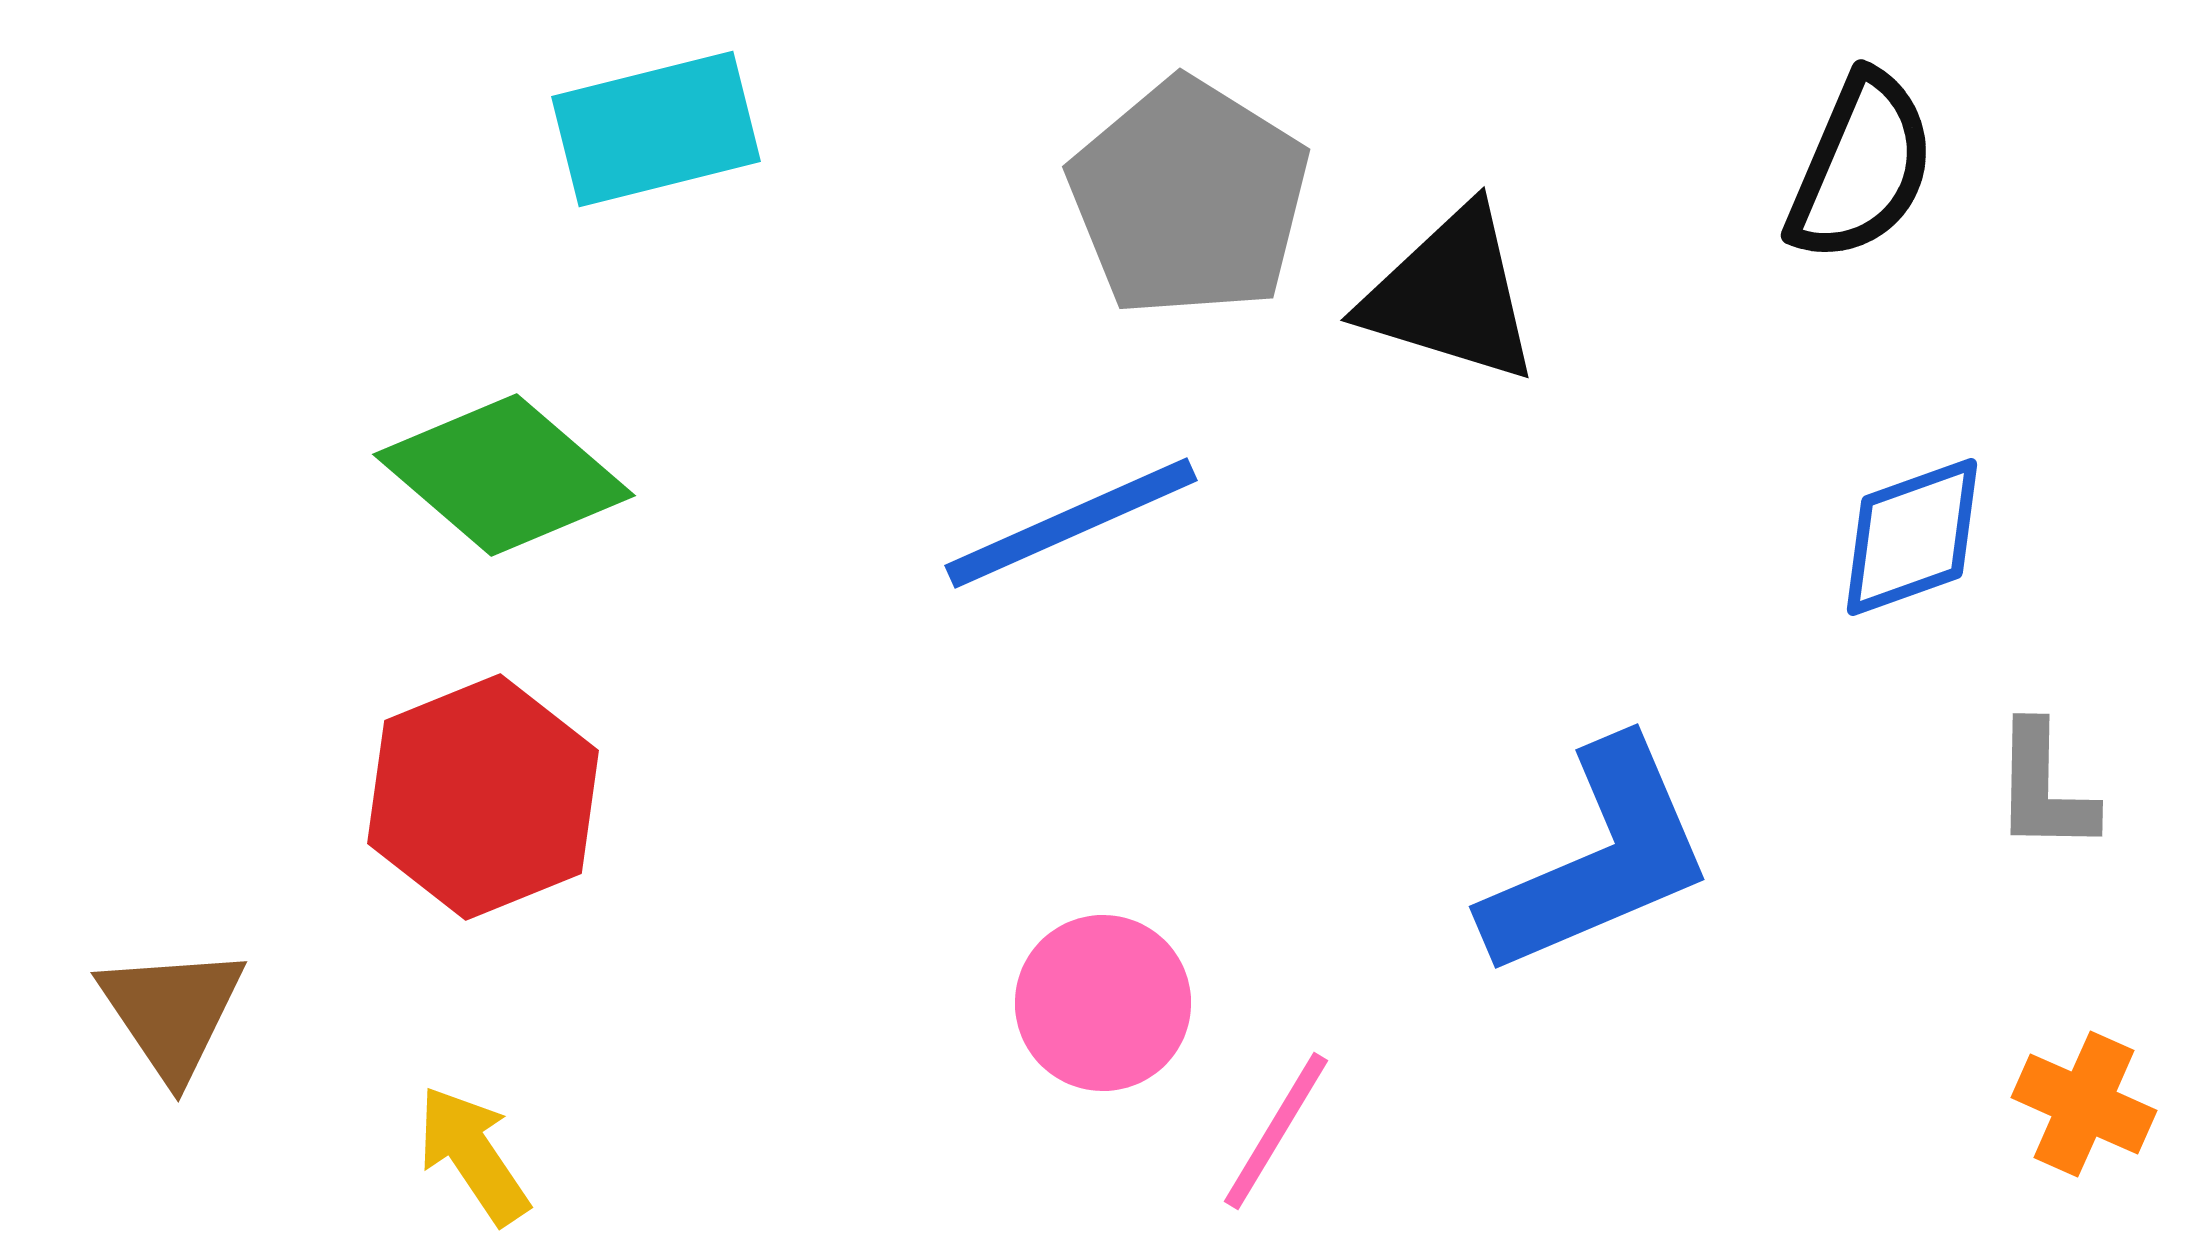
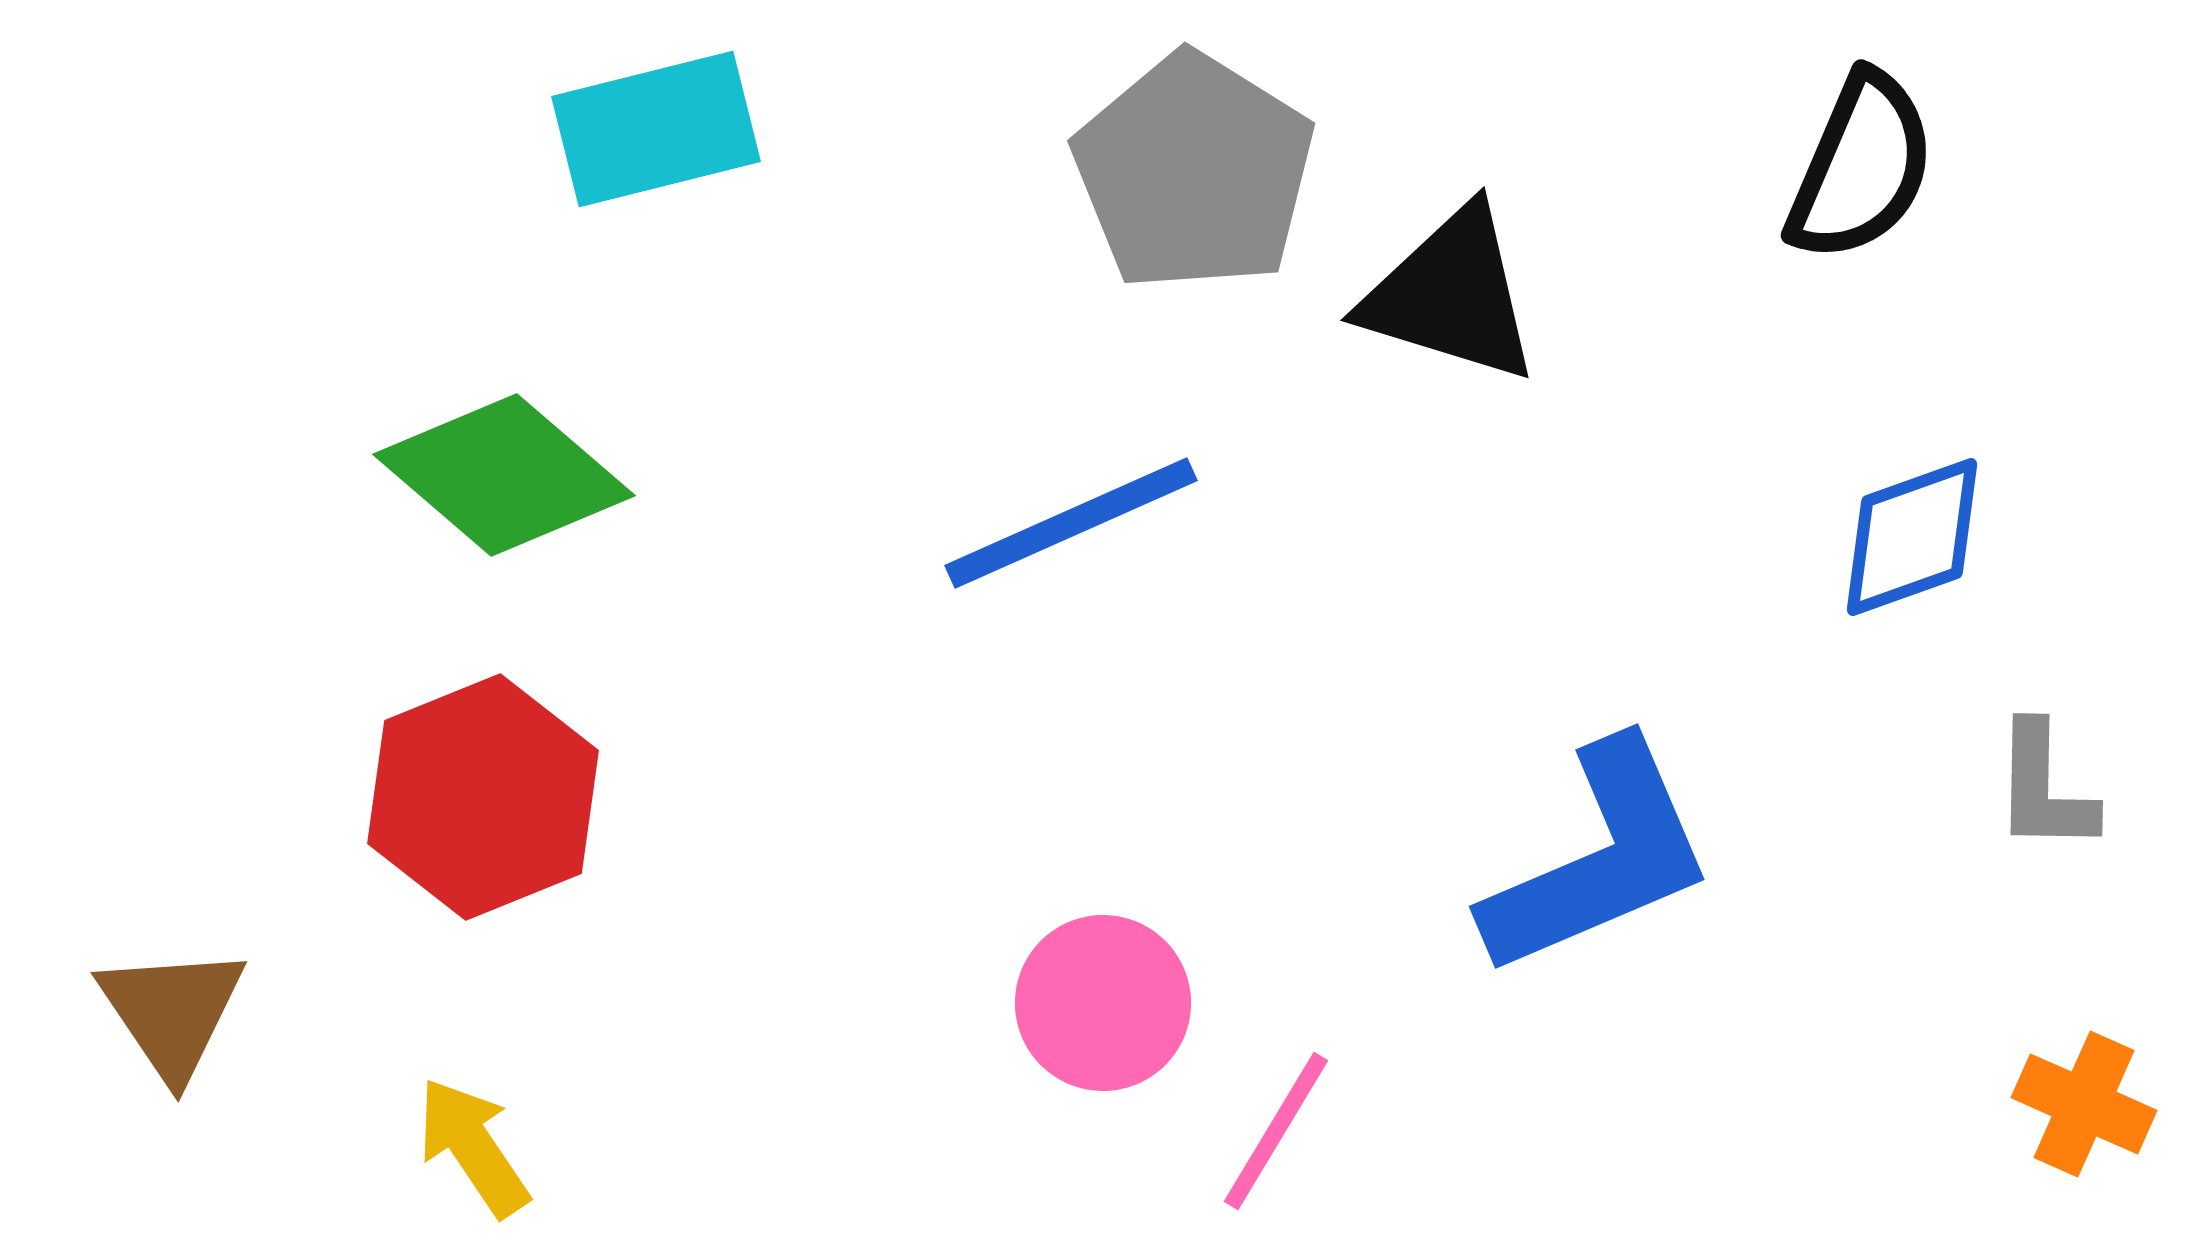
gray pentagon: moved 5 px right, 26 px up
yellow arrow: moved 8 px up
